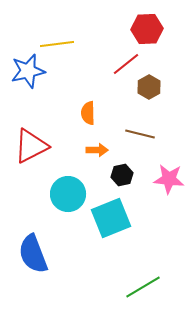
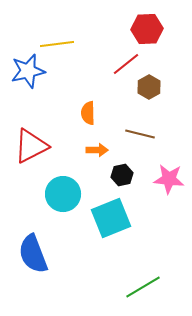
cyan circle: moved 5 px left
